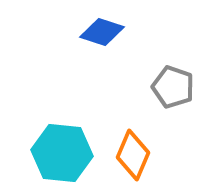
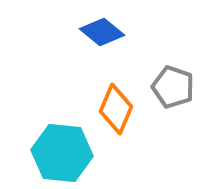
blue diamond: rotated 21 degrees clockwise
orange diamond: moved 17 px left, 46 px up
